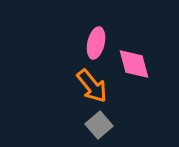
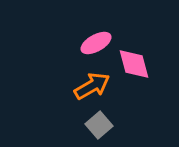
pink ellipse: rotated 48 degrees clockwise
orange arrow: rotated 81 degrees counterclockwise
